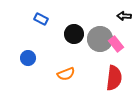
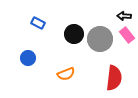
blue rectangle: moved 3 px left, 4 px down
pink rectangle: moved 11 px right, 9 px up
